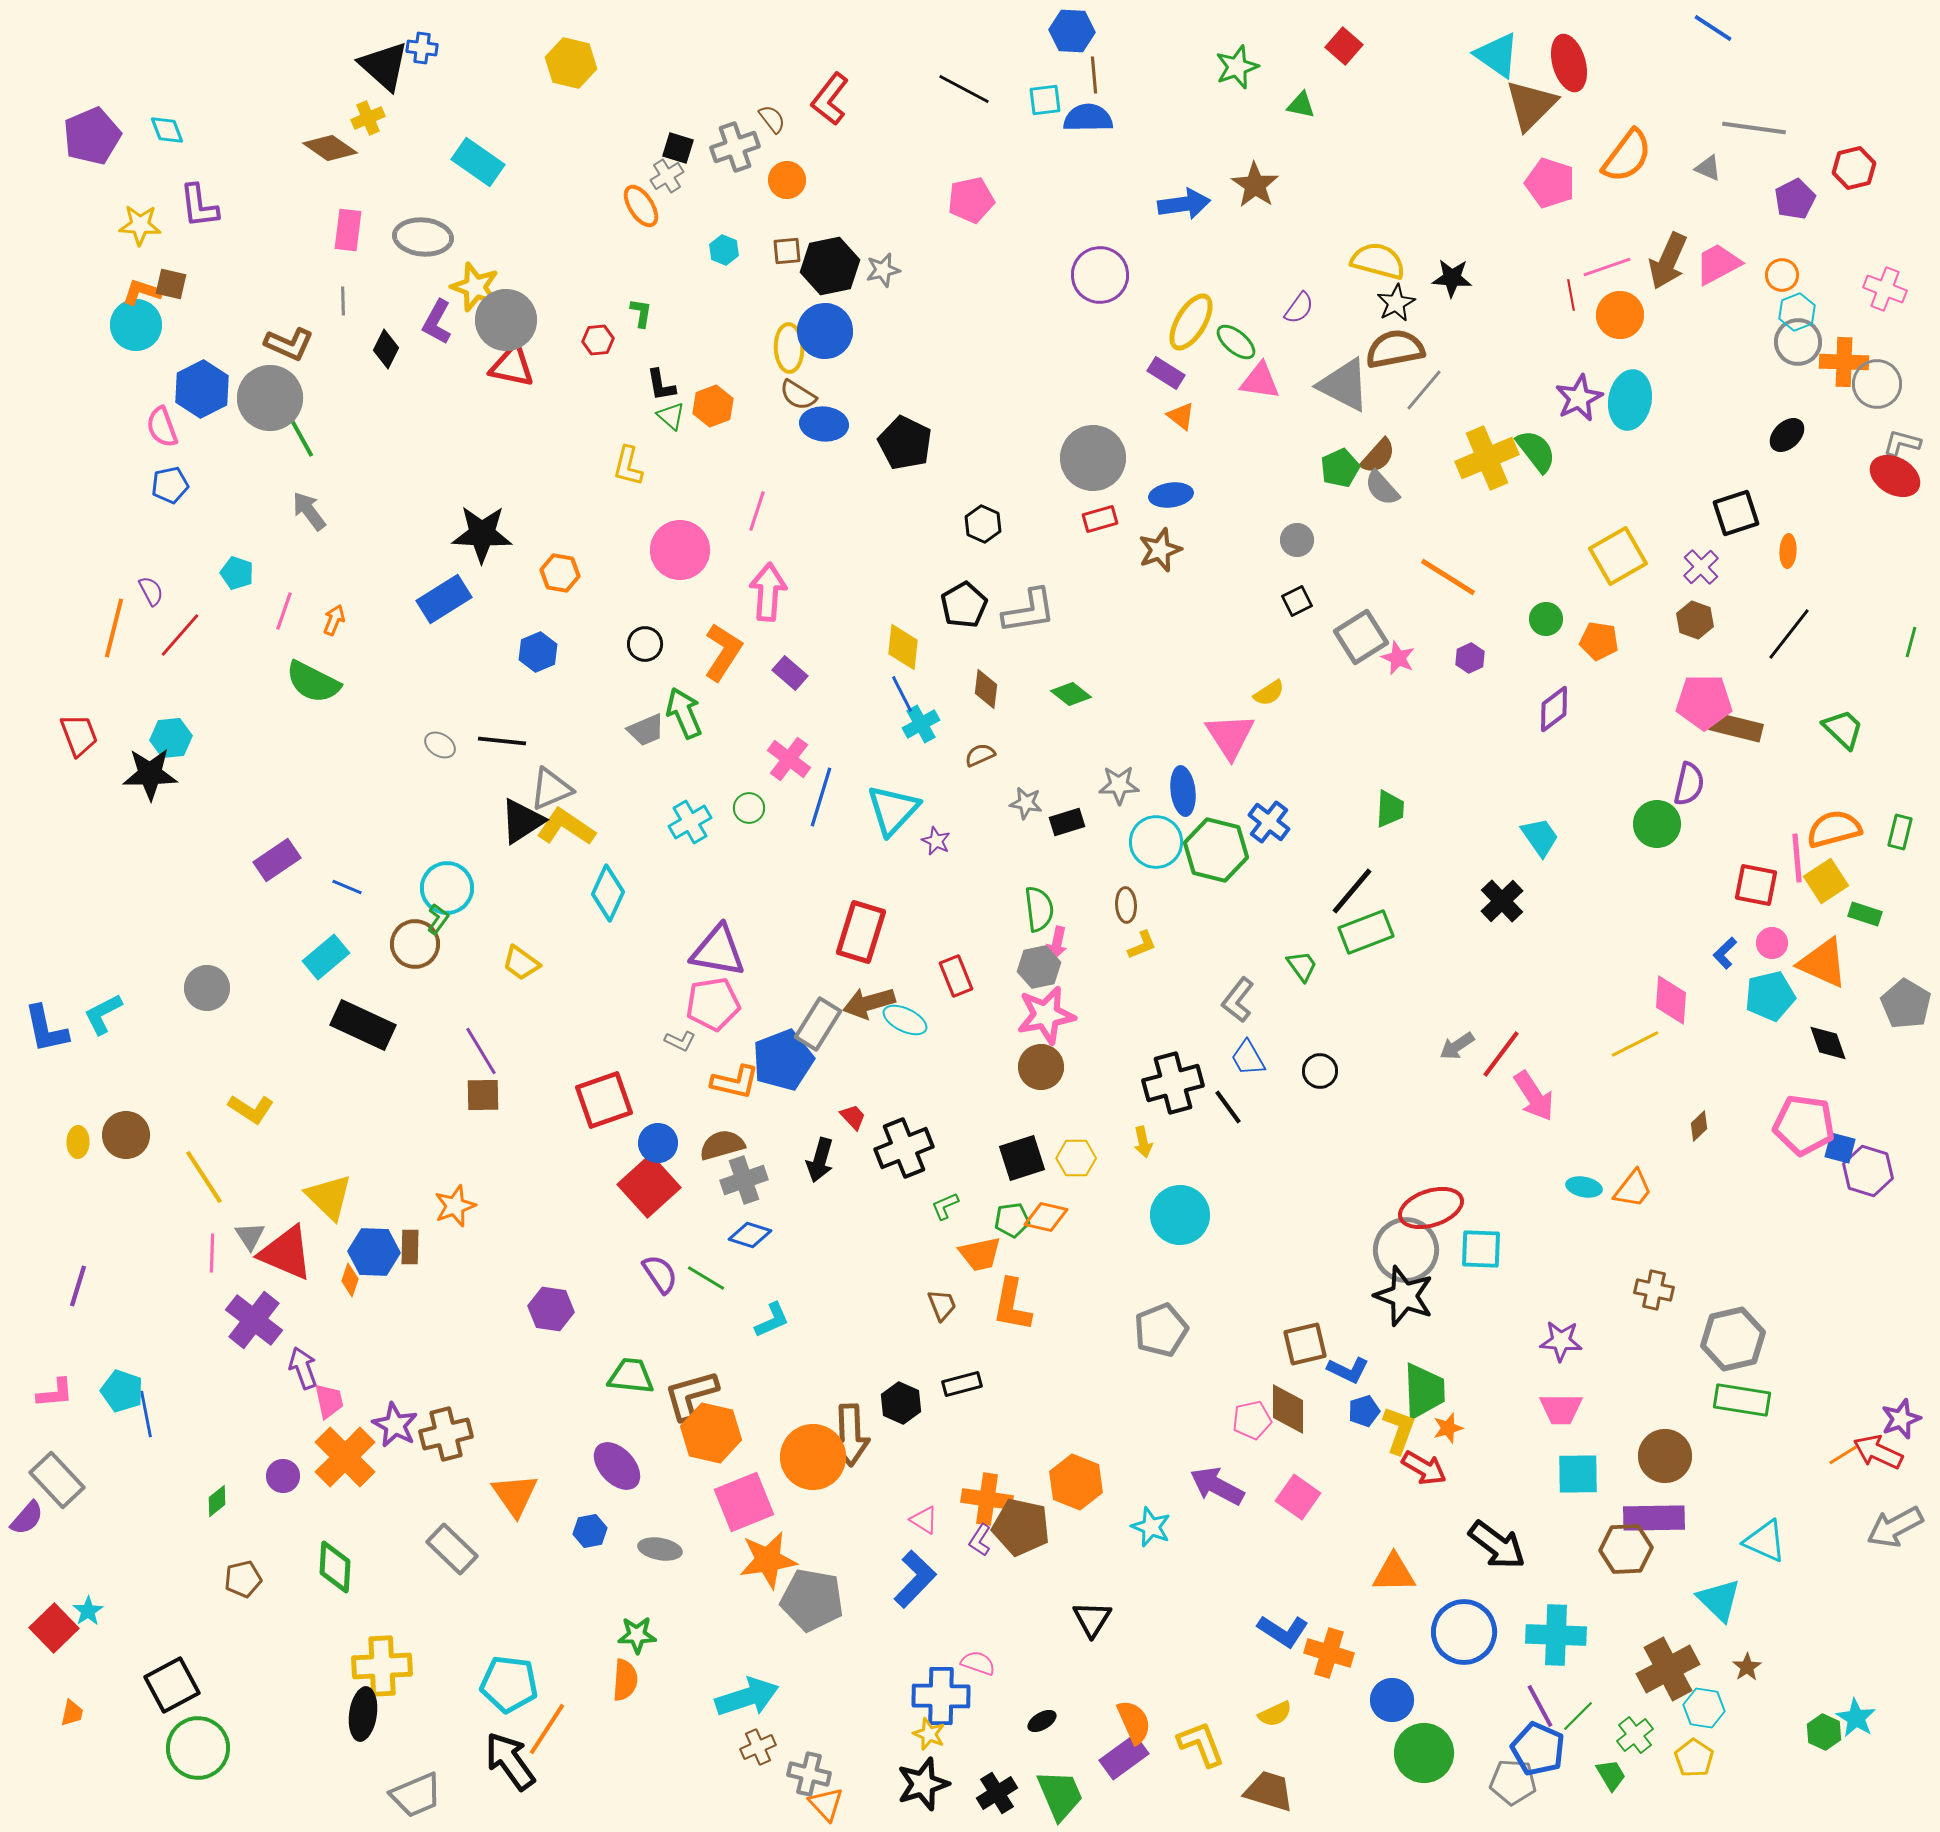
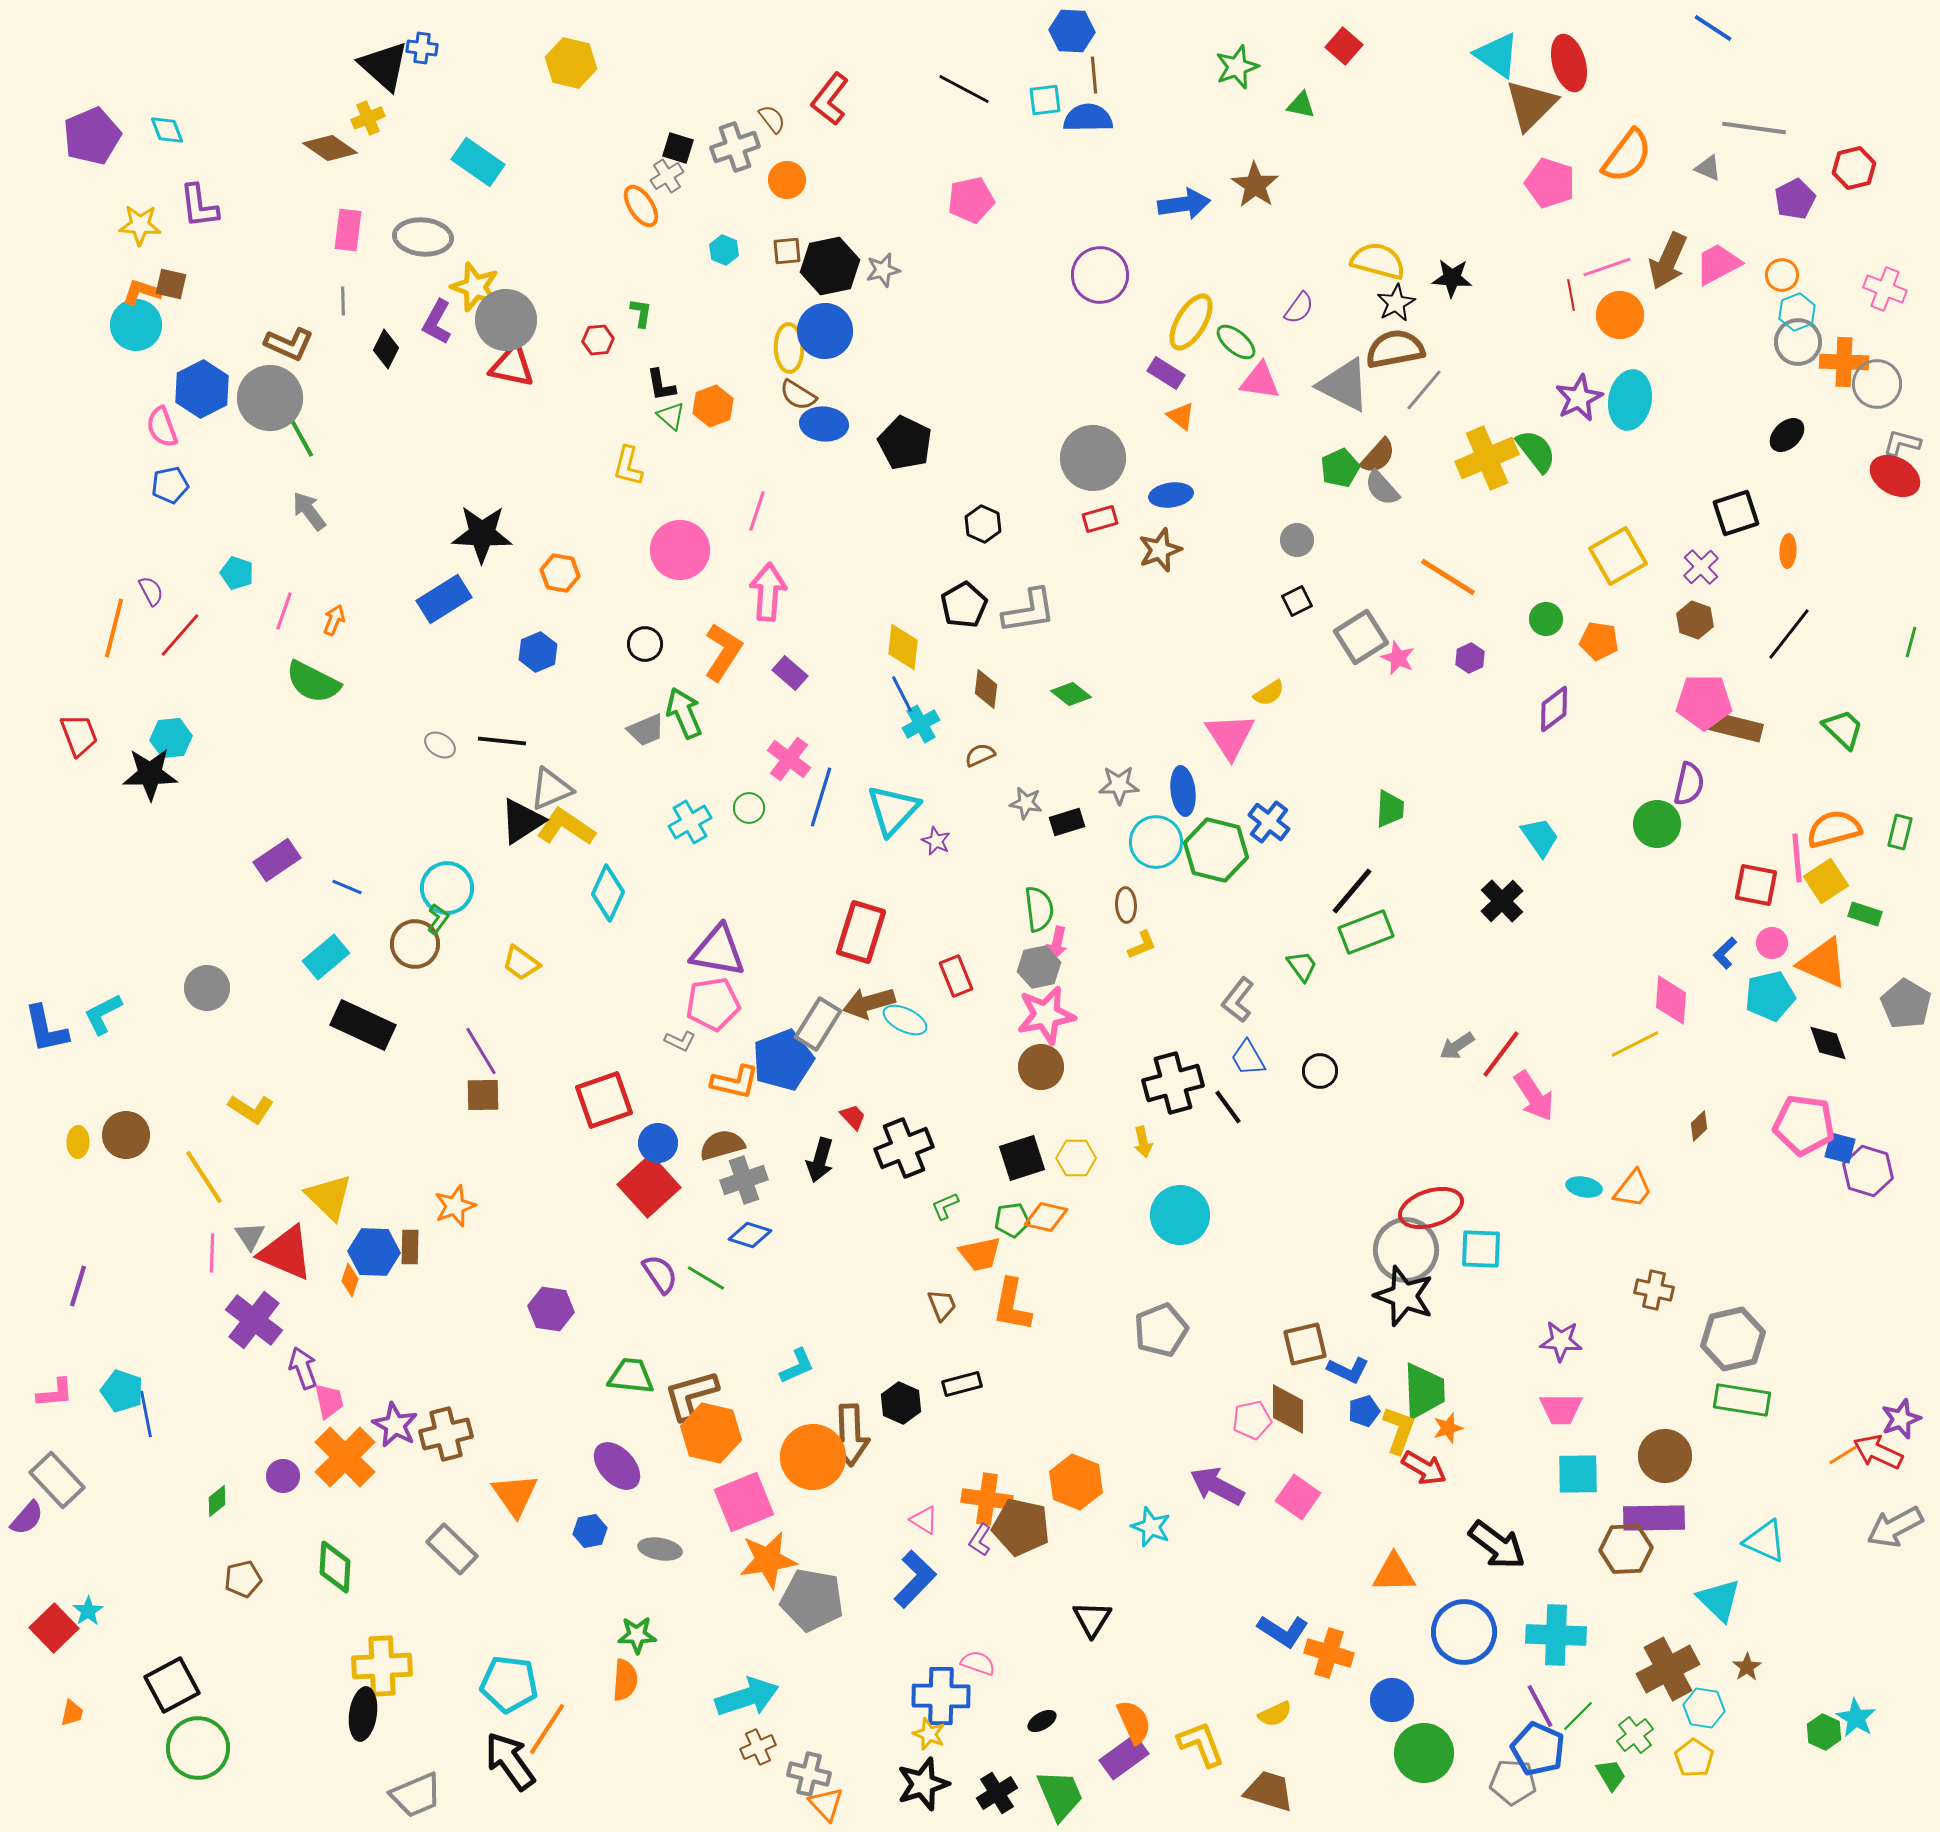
cyan L-shape at (772, 1320): moved 25 px right, 46 px down
